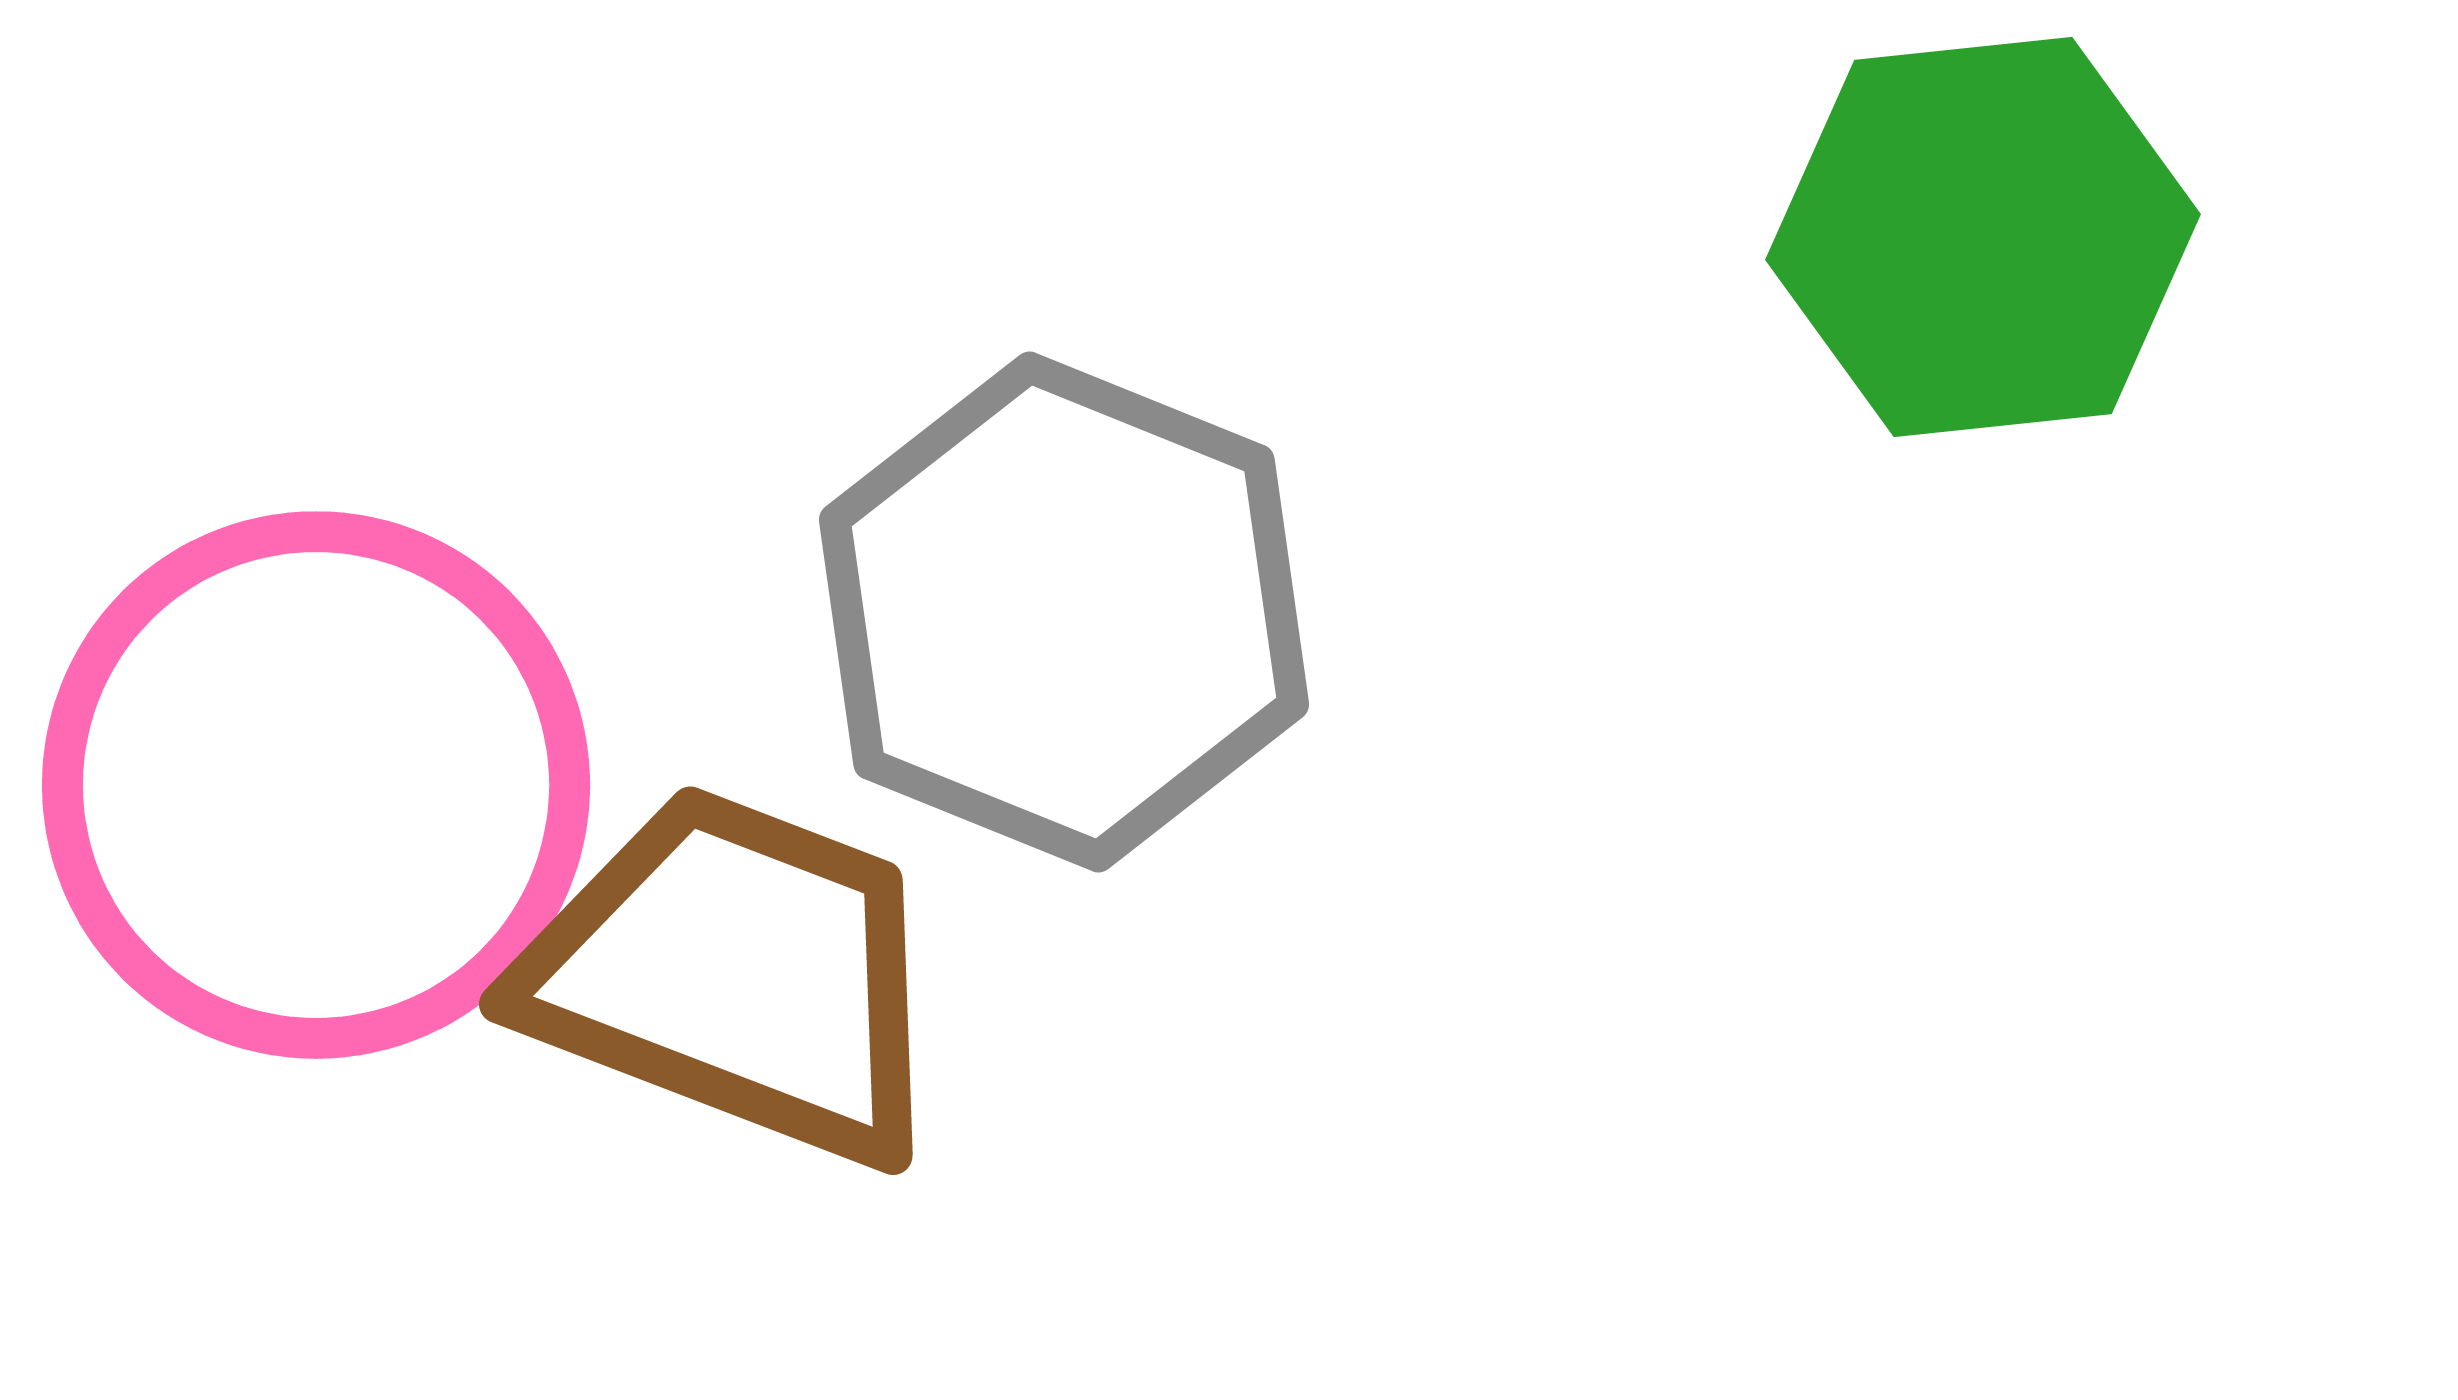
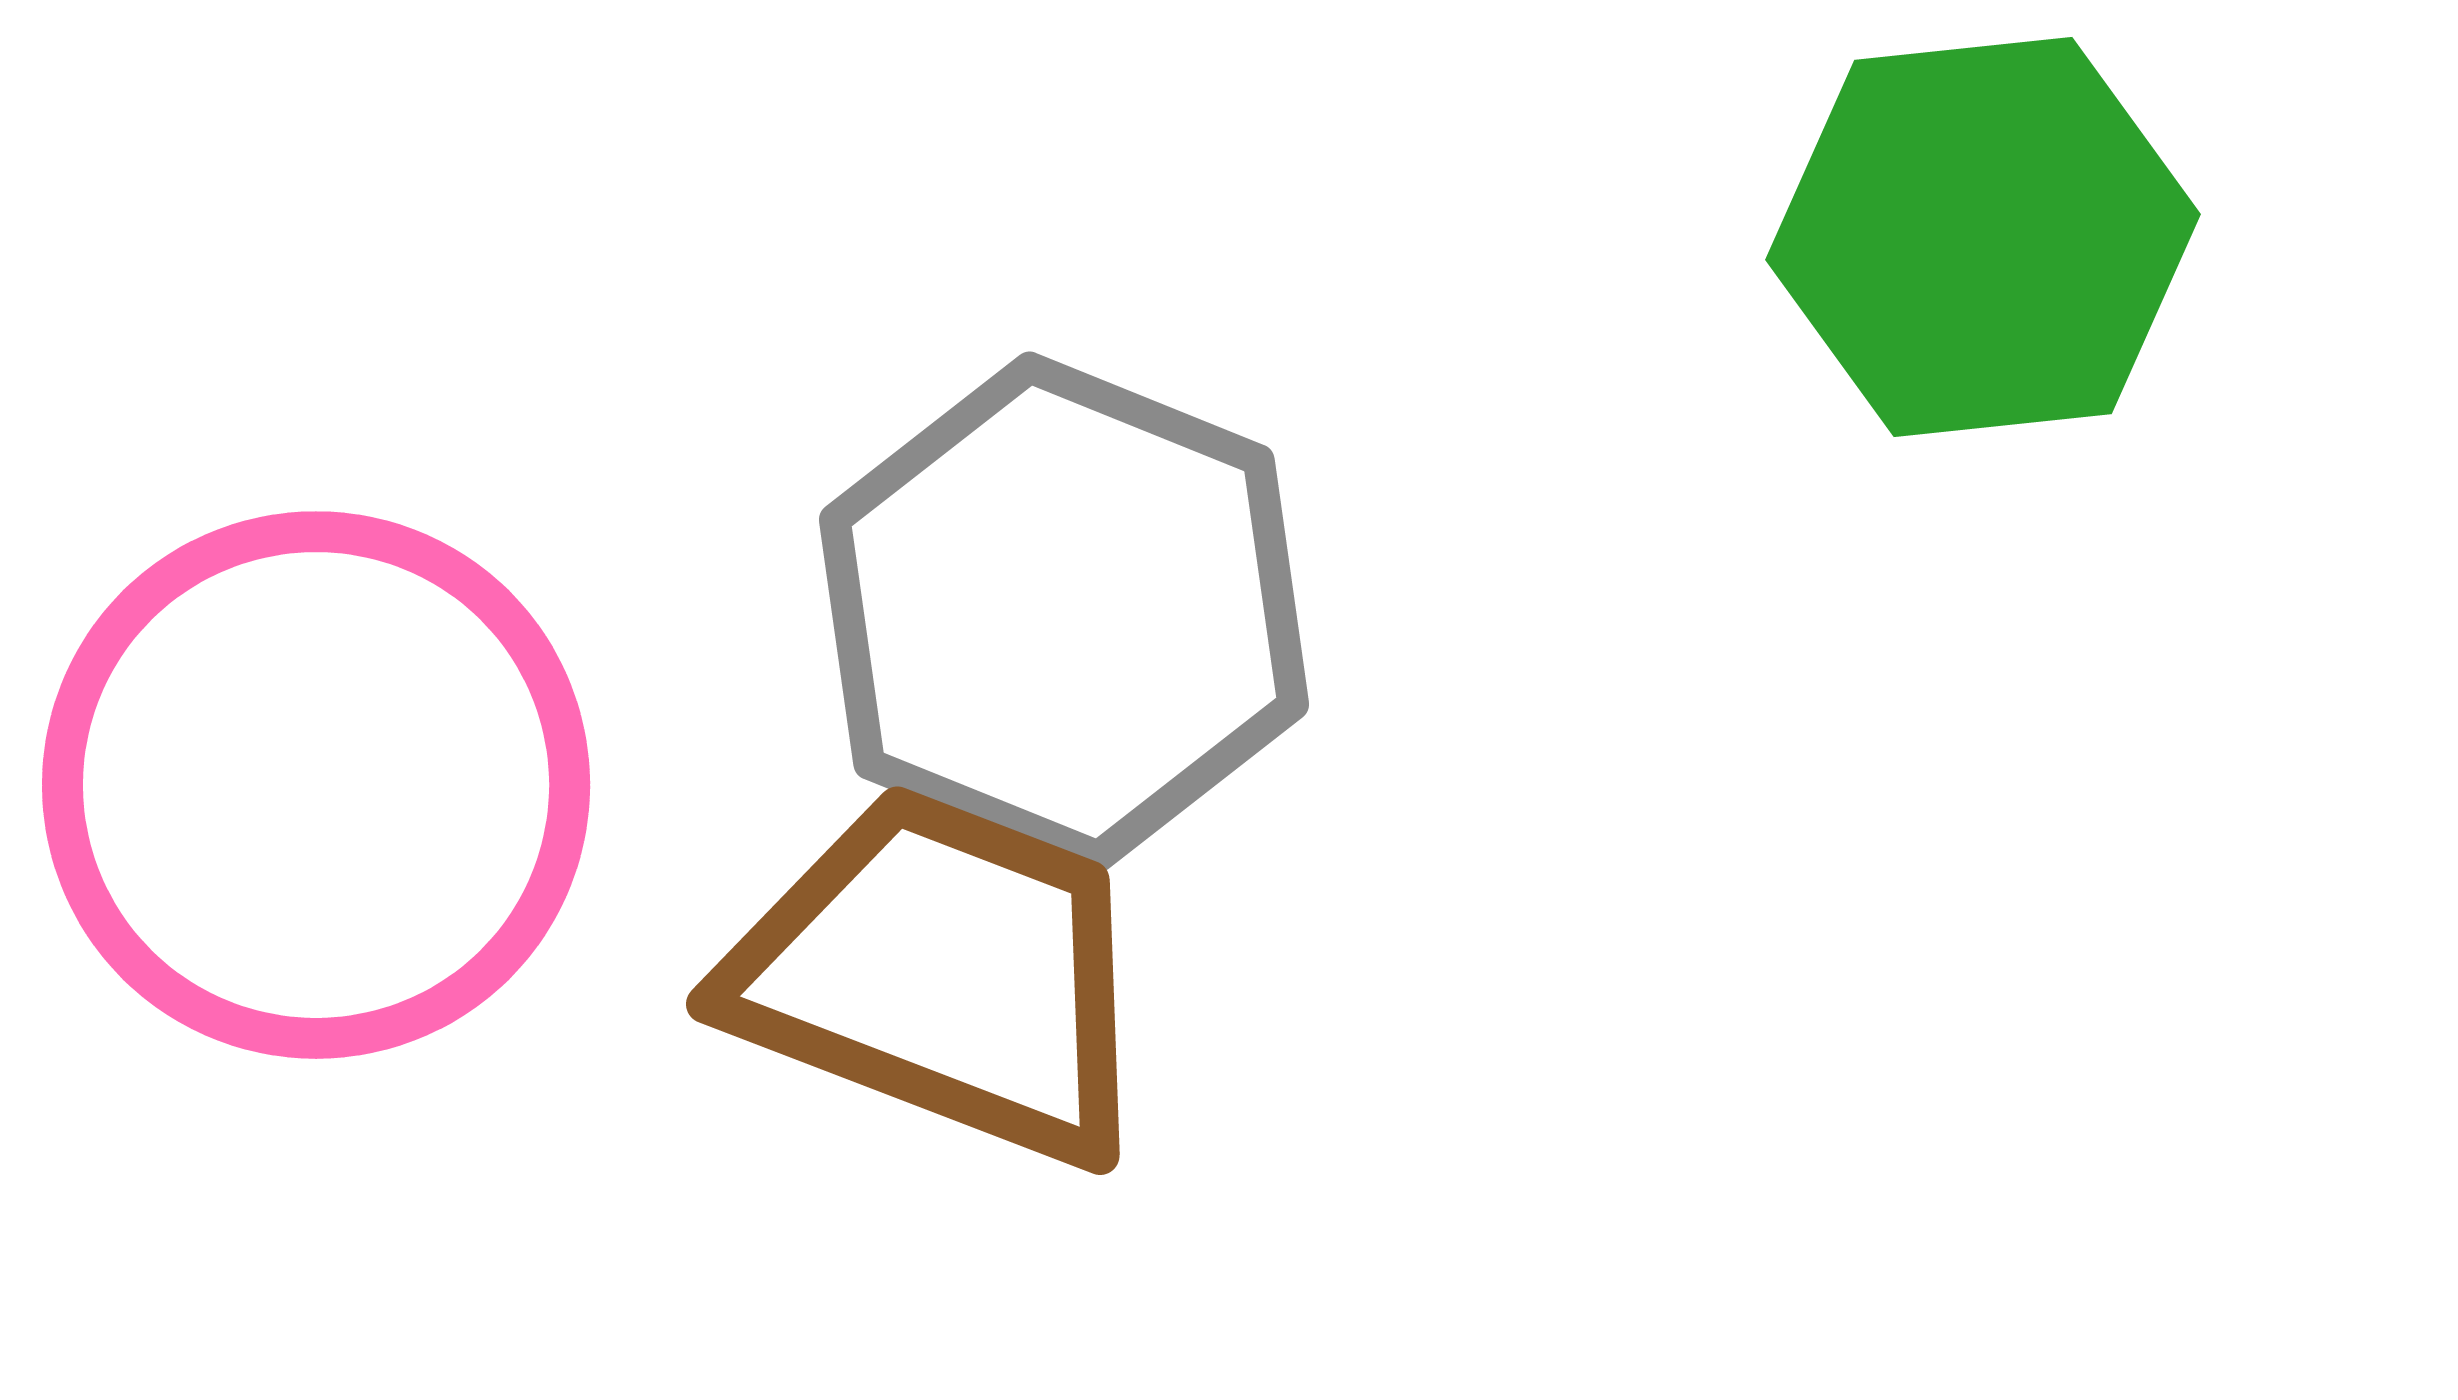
brown trapezoid: moved 207 px right
